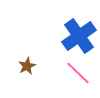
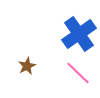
blue cross: moved 2 px up
